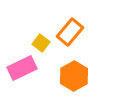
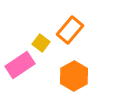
orange rectangle: moved 2 px up
pink rectangle: moved 2 px left, 3 px up; rotated 8 degrees counterclockwise
